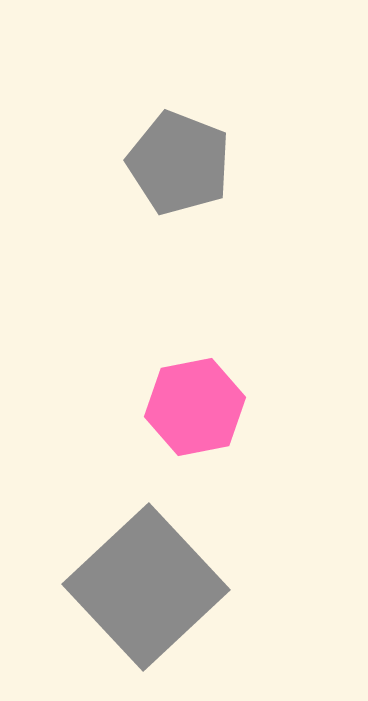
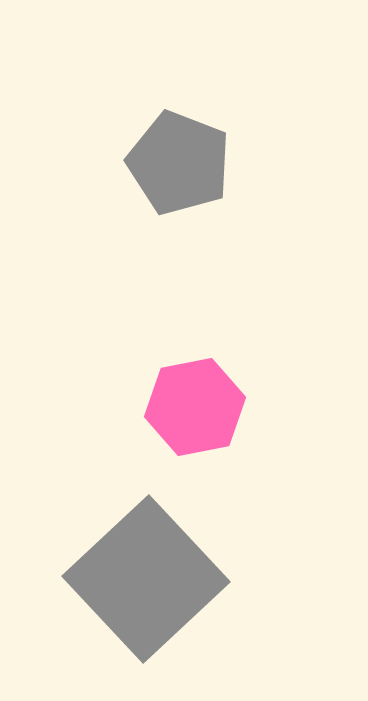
gray square: moved 8 px up
